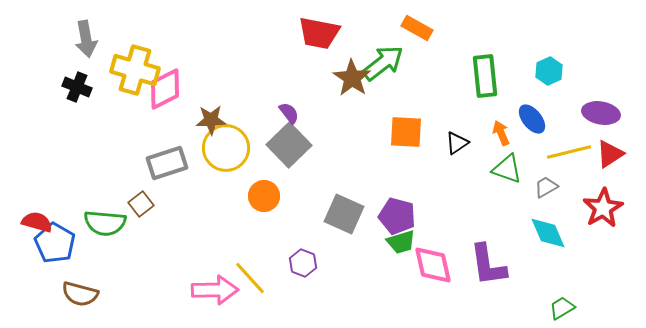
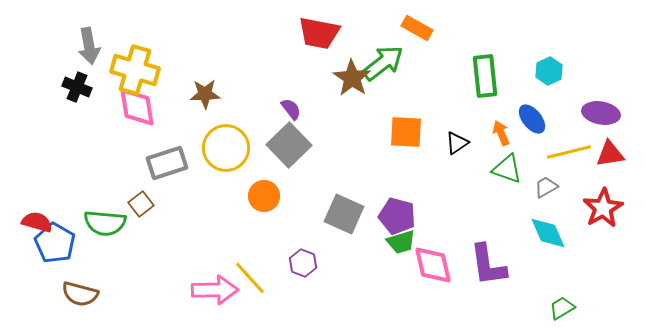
gray arrow at (86, 39): moved 3 px right, 7 px down
pink diamond at (165, 89): moved 28 px left, 18 px down; rotated 72 degrees counterclockwise
purple semicircle at (289, 113): moved 2 px right, 4 px up
brown star at (211, 120): moved 6 px left, 26 px up
red triangle at (610, 154): rotated 24 degrees clockwise
